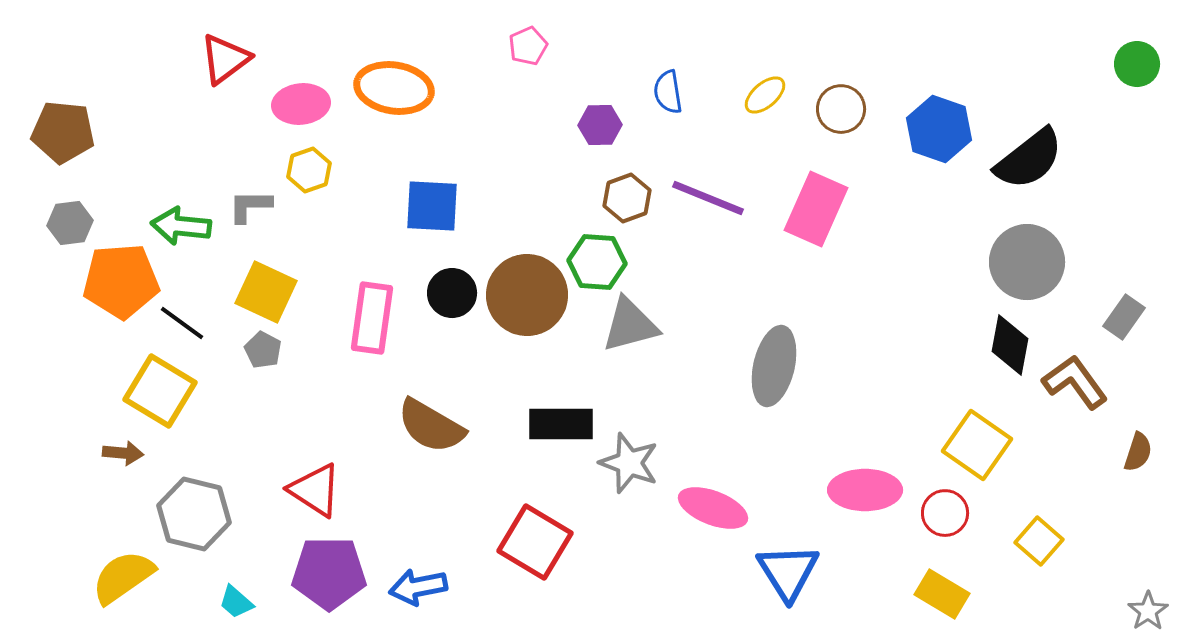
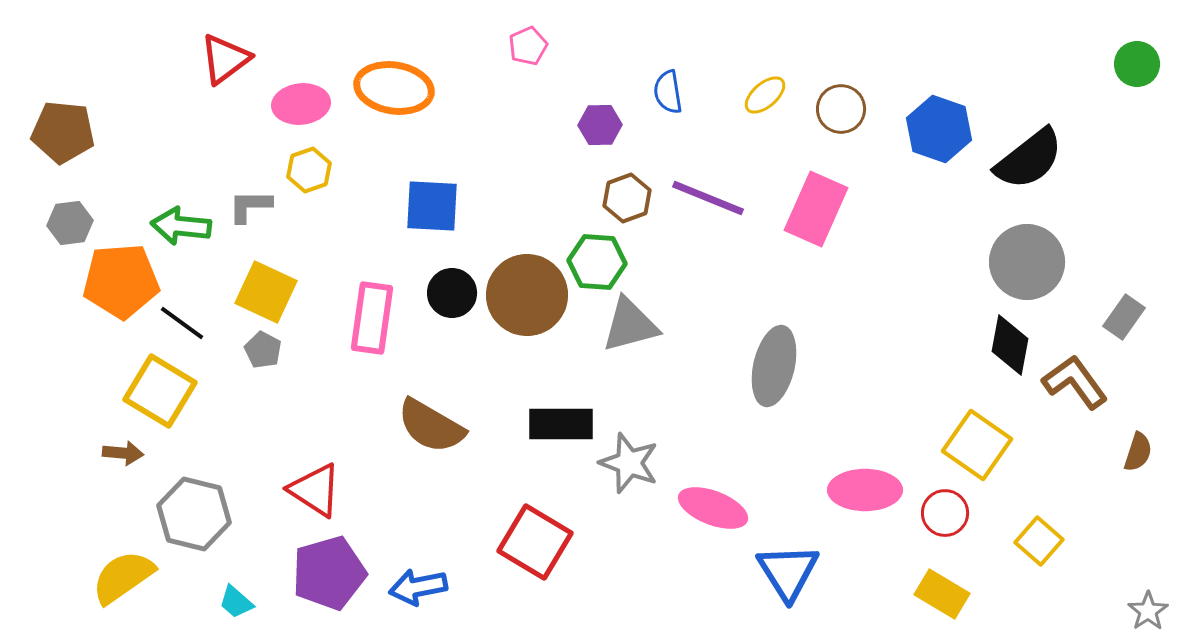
purple pentagon at (329, 573): rotated 16 degrees counterclockwise
